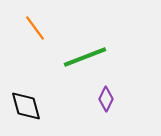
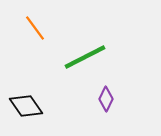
green line: rotated 6 degrees counterclockwise
black diamond: rotated 20 degrees counterclockwise
